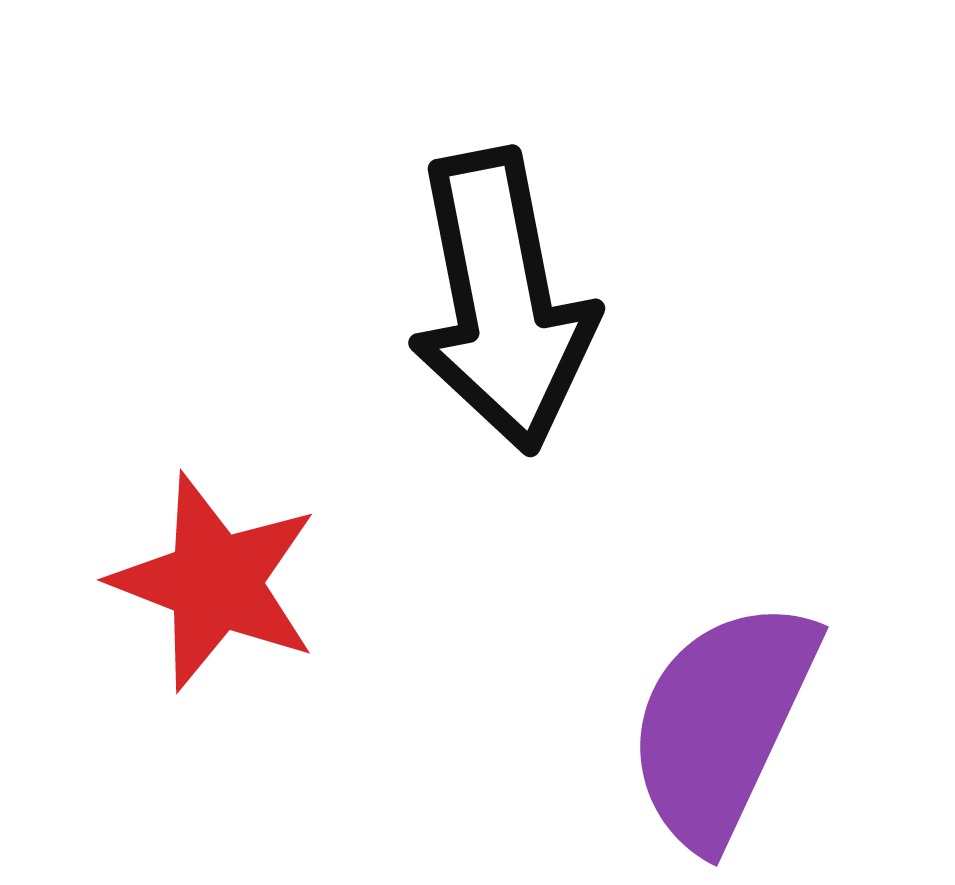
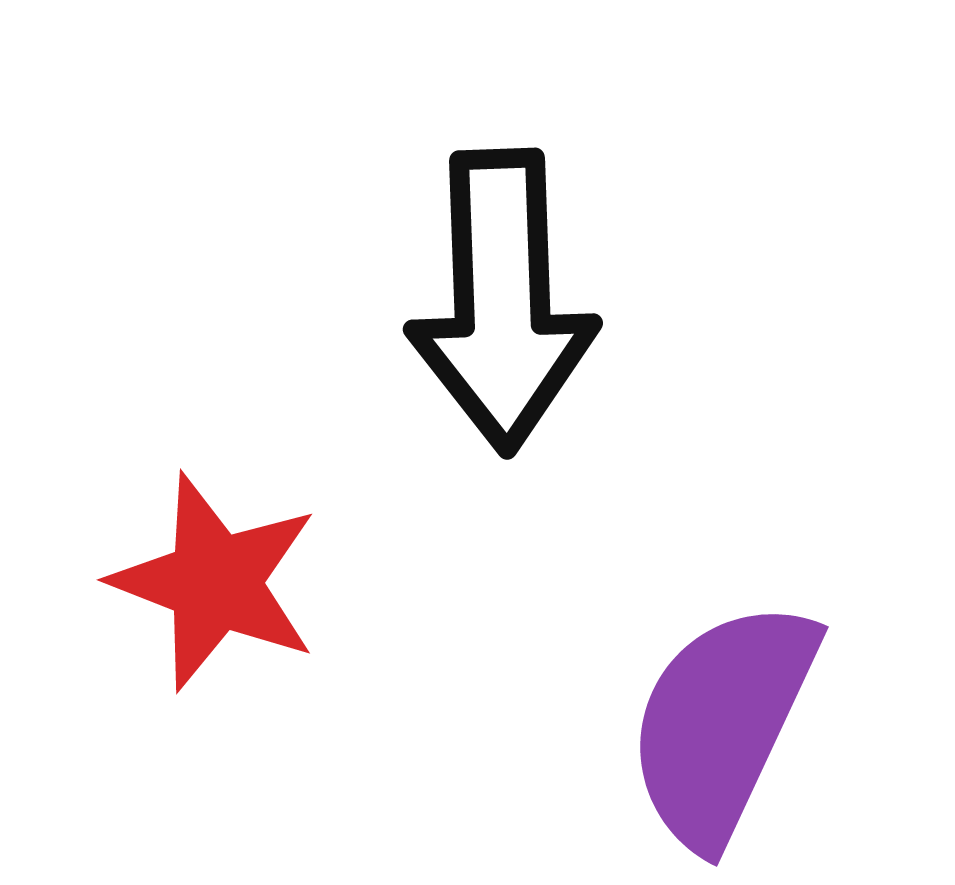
black arrow: rotated 9 degrees clockwise
